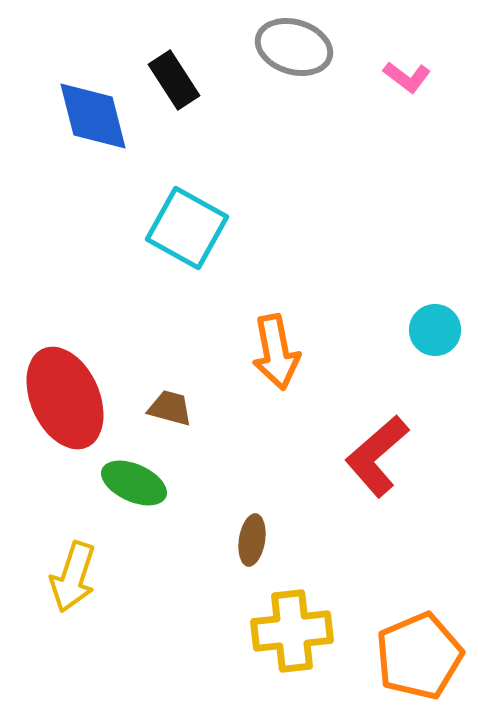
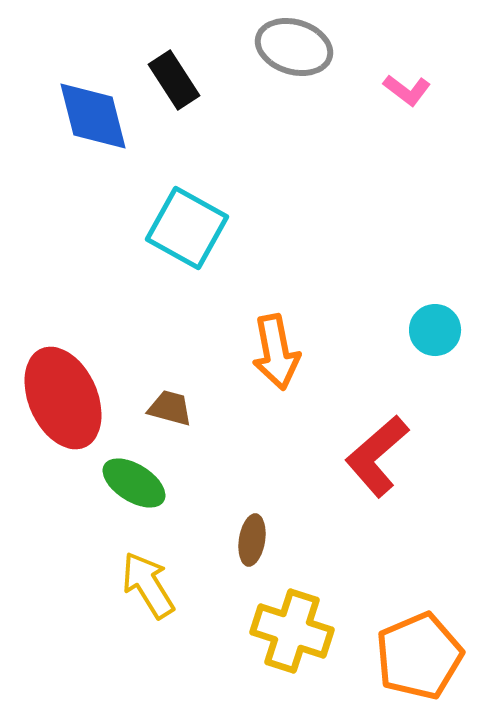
pink L-shape: moved 13 px down
red ellipse: moved 2 px left
green ellipse: rotated 8 degrees clockwise
yellow arrow: moved 75 px right, 8 px down; rotated 130 degrees clockwise
yellow cross: rotated 24 degrees clockwise
